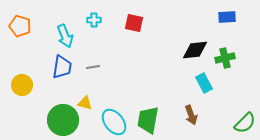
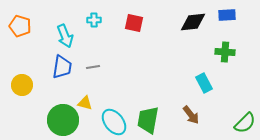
blue rectangle: moved 2 px up
black diamond: moved 2 px left, 28 px up
green cross: moved 6 px up; rotated 18 degrees clockwise
brown arrow: rotated 18 degrees counterclockwise
